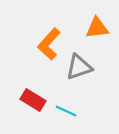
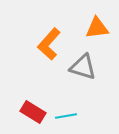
gray triangle: moved 4 px right; rotated 36 degrees clockwise
red rectangle: moved 12 px down
cyan line: moved 5 px down; rotated 35 degrees counterclockwise
